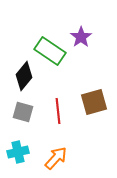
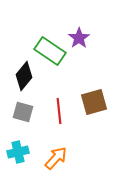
purple star: moved 2 px left, 1 px down
red line: moved 1 px right
